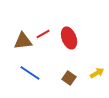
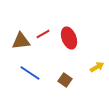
brown triangle: moved 2 px left
yellow arrow: moved 6 px up
brown square: moved 4 px left, 2 px down
